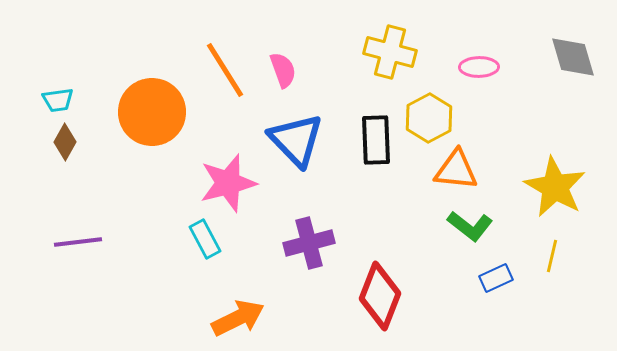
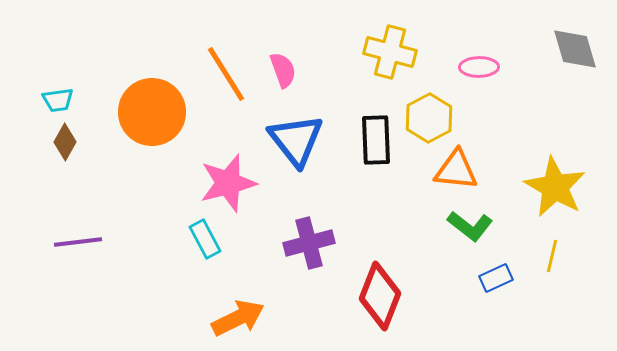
gray diamond: moved 2 px right, 8 px up
orange line: moved 1 px right, 4 px down
blue triangle: rotated 6 degrees clockwise
